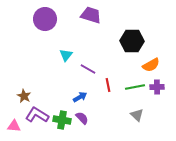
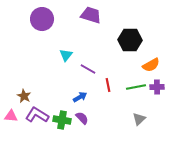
purple circle: moved 3 px left
black hexagon: moved 2 px left, 1 px up
green line: moved 1 px right
gray triangle: moved 2 px right, 4 px down; rotated 32 degrees clockwise
pink triangle: moved 3 px left, 10 px up
